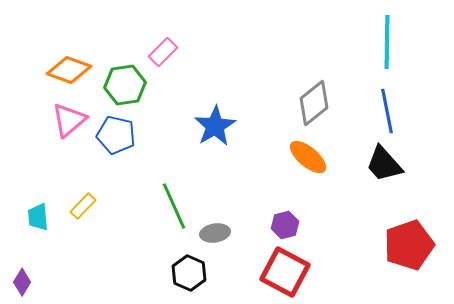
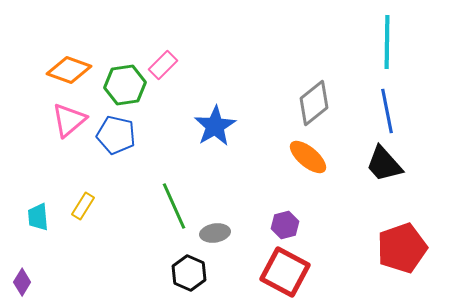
pink rectangle: moved 13 px down
yellow rectangle: rotated 12 degrees counterclockwise
red pentagon: moved 7 px left, 3 px down
